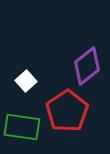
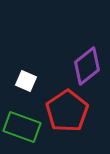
white square: rotated 25 degrees counterclockwise
green rectangle: rotated 12 degrees clockwise
